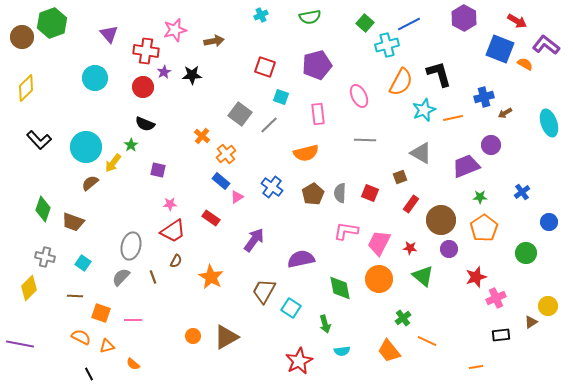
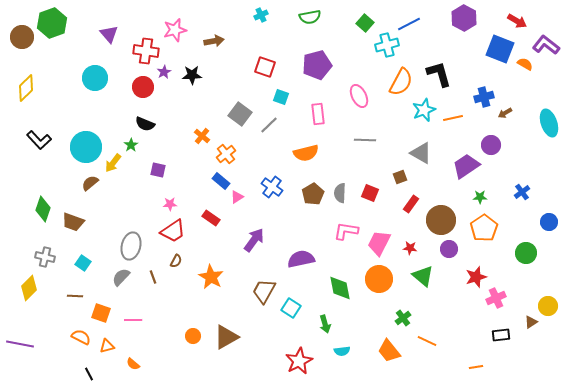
purple trapezoid at (466, 166): rotated 12 degrees counterclockwise
